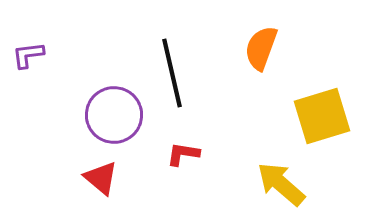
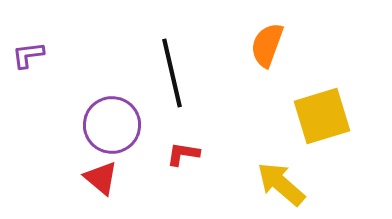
orange semicircle: moved 6 px right, 3 px up
purple circle: moved 2 px left, 10 px down
